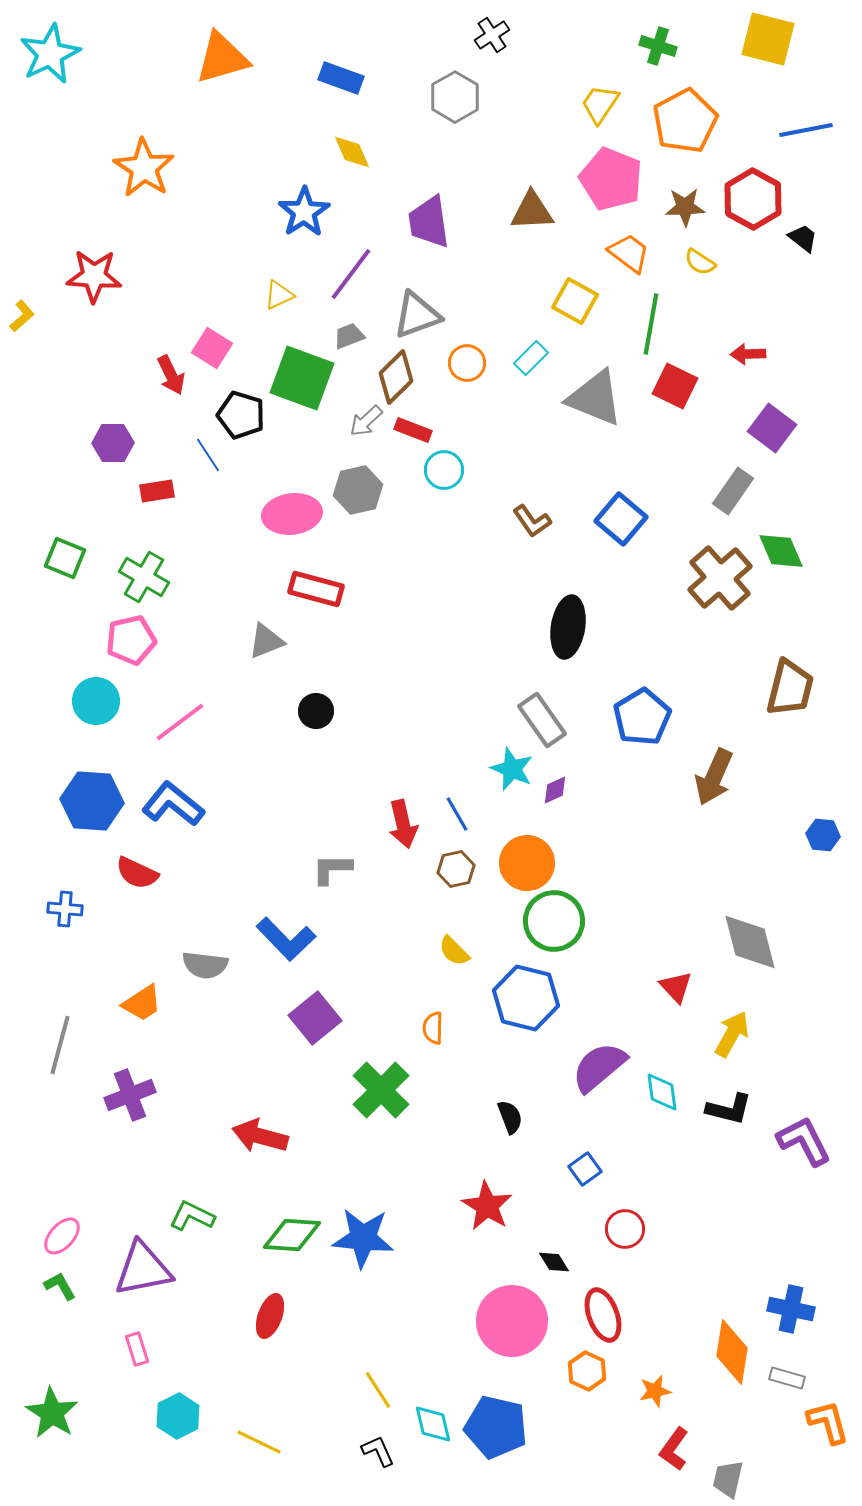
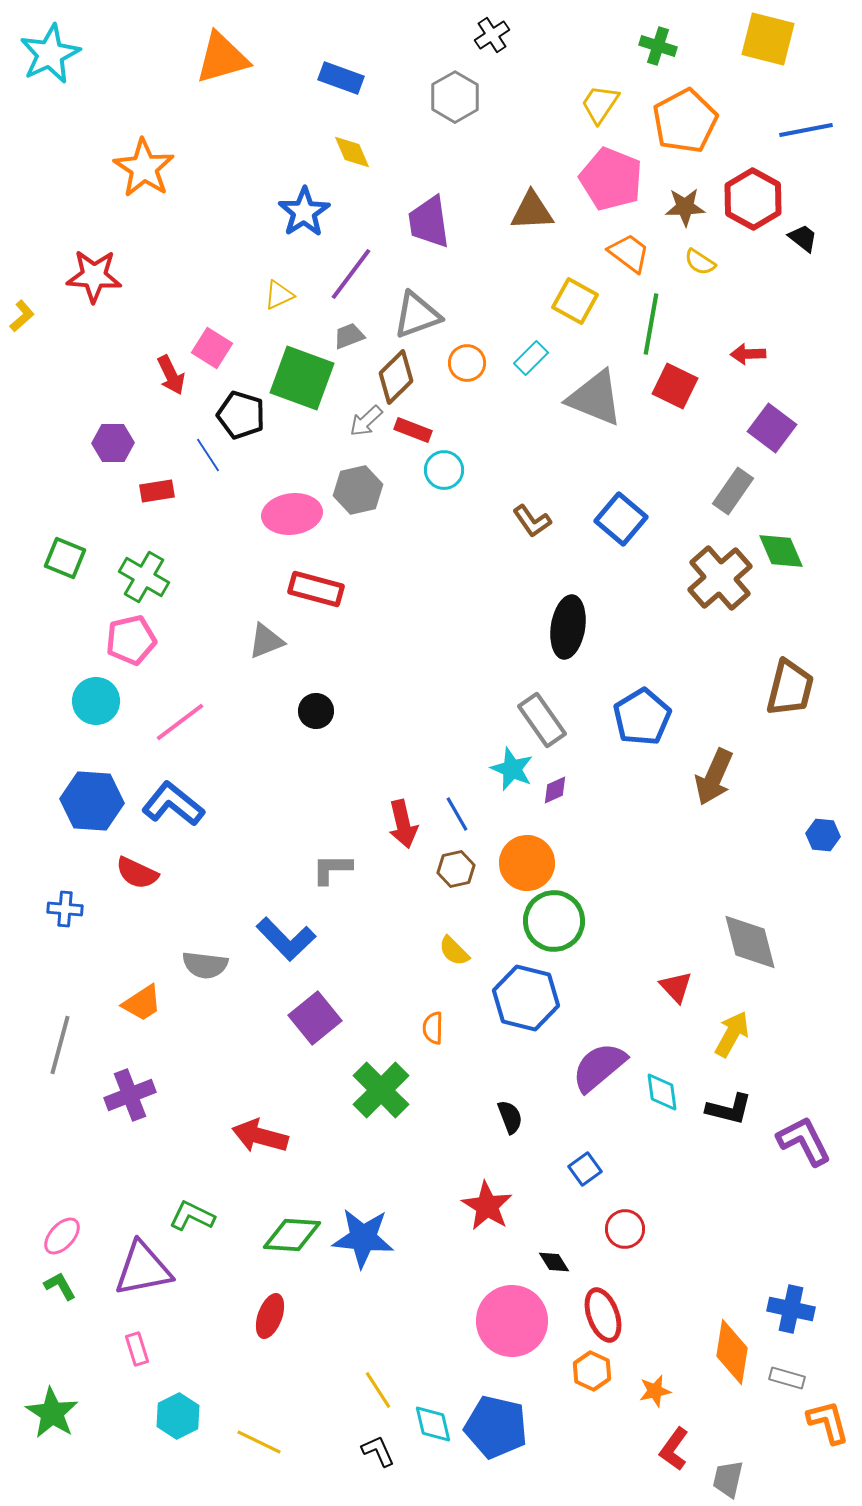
orange hexagon at (587, 1371): moved 5 px right
